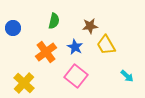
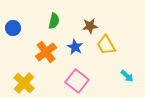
pink square: moved 1 px right, 5 px down
